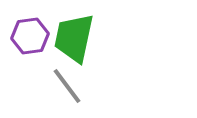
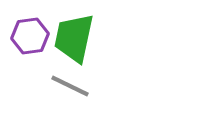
gray line: moved 3 px right; rotated 27 degrees counterclockwise
